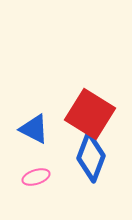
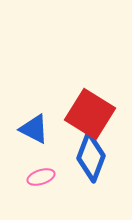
pink ellipse: moved 5 px right
